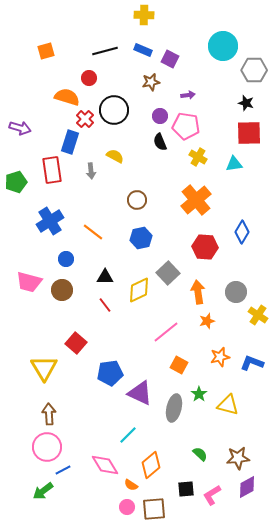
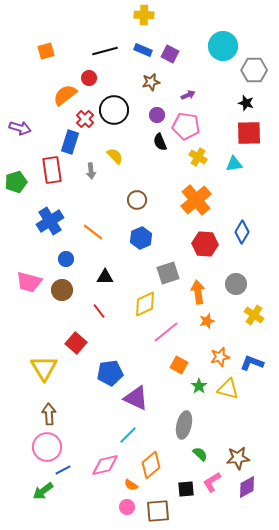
purple square at (170, 59): moved 5 px up
purple arrow at (188, 95): rotated 16 degrees counterclockwise
orange semicircle at (67, 97): moved 2 px left, 2 px up; rotated 55 degrees counterclockwise
purple circle at (160, 116): moved 3 px left, 1 px up
yellow semicircle at (115, 156): rotated 18 degrees clockwise
blue hexagon at (141, 238): rotated 10 degrees counterclockwise
red hexagon at (205, 247): moved 3 px up
gray square at (168, 273): rotated 25 degrees clockwise
yellow diamond at (139, 290): moved 6 px right, 14 px down
gray circle at (236, 292): moved 8 px up
red line at (105, 305): moved 6 px left, 6 px down
yellow cross at (258, 315): moved 4 px left
purple triangle at (140, 393): moved 4 px left, 5 px down
green star at (199, 394): moved 8 px up
yellow triangle at (228, 405): moved 16 px up
gray ellipse at (174, 408): moved 10 px right, 17 px down
pink diamond at (105, 465): rotated 72 degrees counterclockwise
pink L-shape at (212, 495): moved 13 px up
brown square at (154, 509): moved 4 px right, 2 px down
